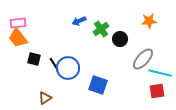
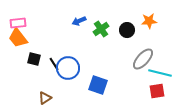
black circle: moved 7 px right, 9 px up
